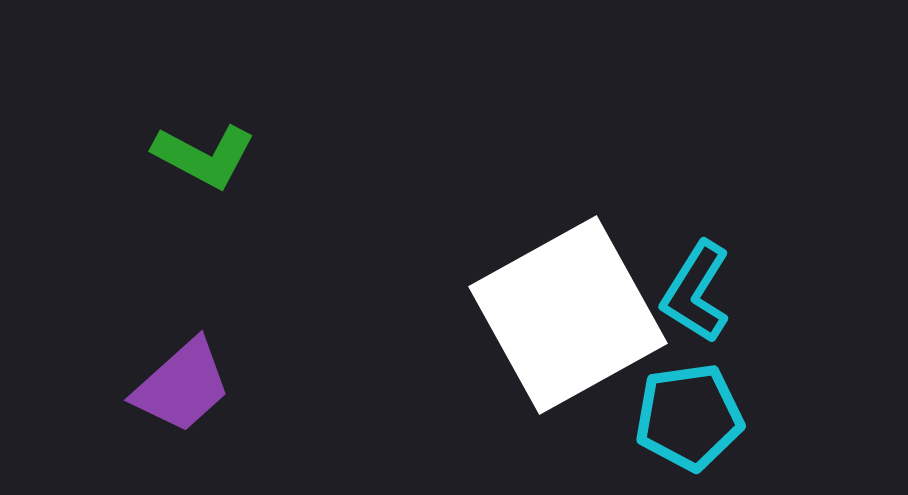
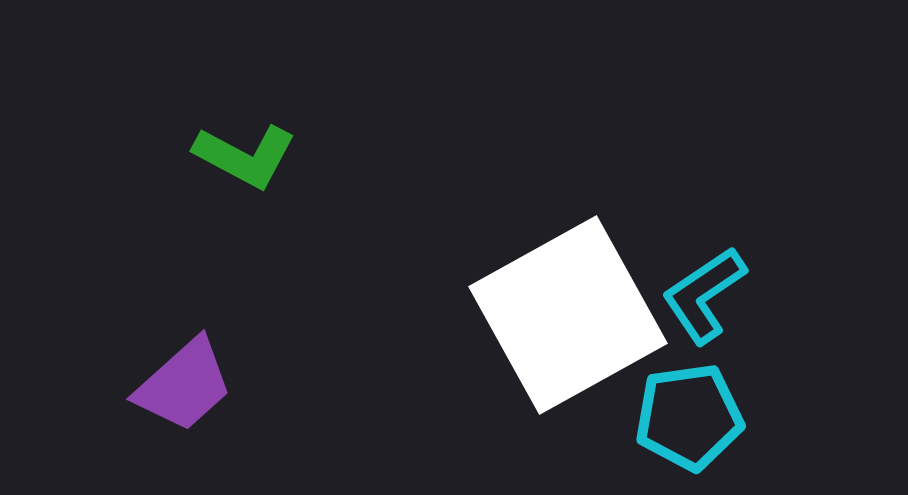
green L-shape: moved 41 px right
cyan L-shape: moved 8 px right, 3 px down; rotated 24 degrees clockwise
purple trapezoid: moved 2 px right, 1 px up
